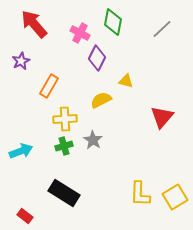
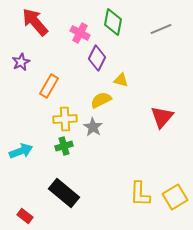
red arrow: moved 1 px right, 2 px up
gray line: moved 1 px left; rotated 20 degrees clockwise
purple star: moved 1 px down
yellow triangle: moved 5 px left, 1 px up
gray star: moved 13 px up
black rectangle: rotated 8 degrees clockwise
